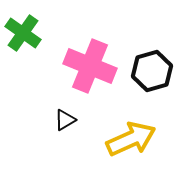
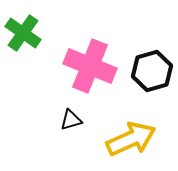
black triangle: moved 6 px right; rotated 15 degrees clockwise
